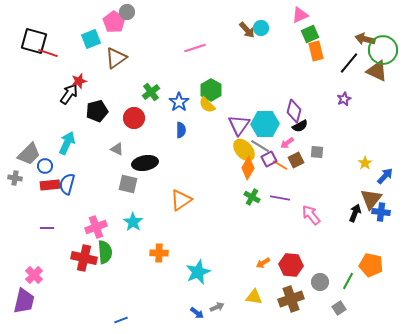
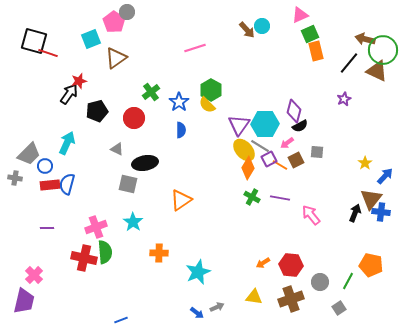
cyan circle at (261, 28): moved 1 px right, 2 px up
